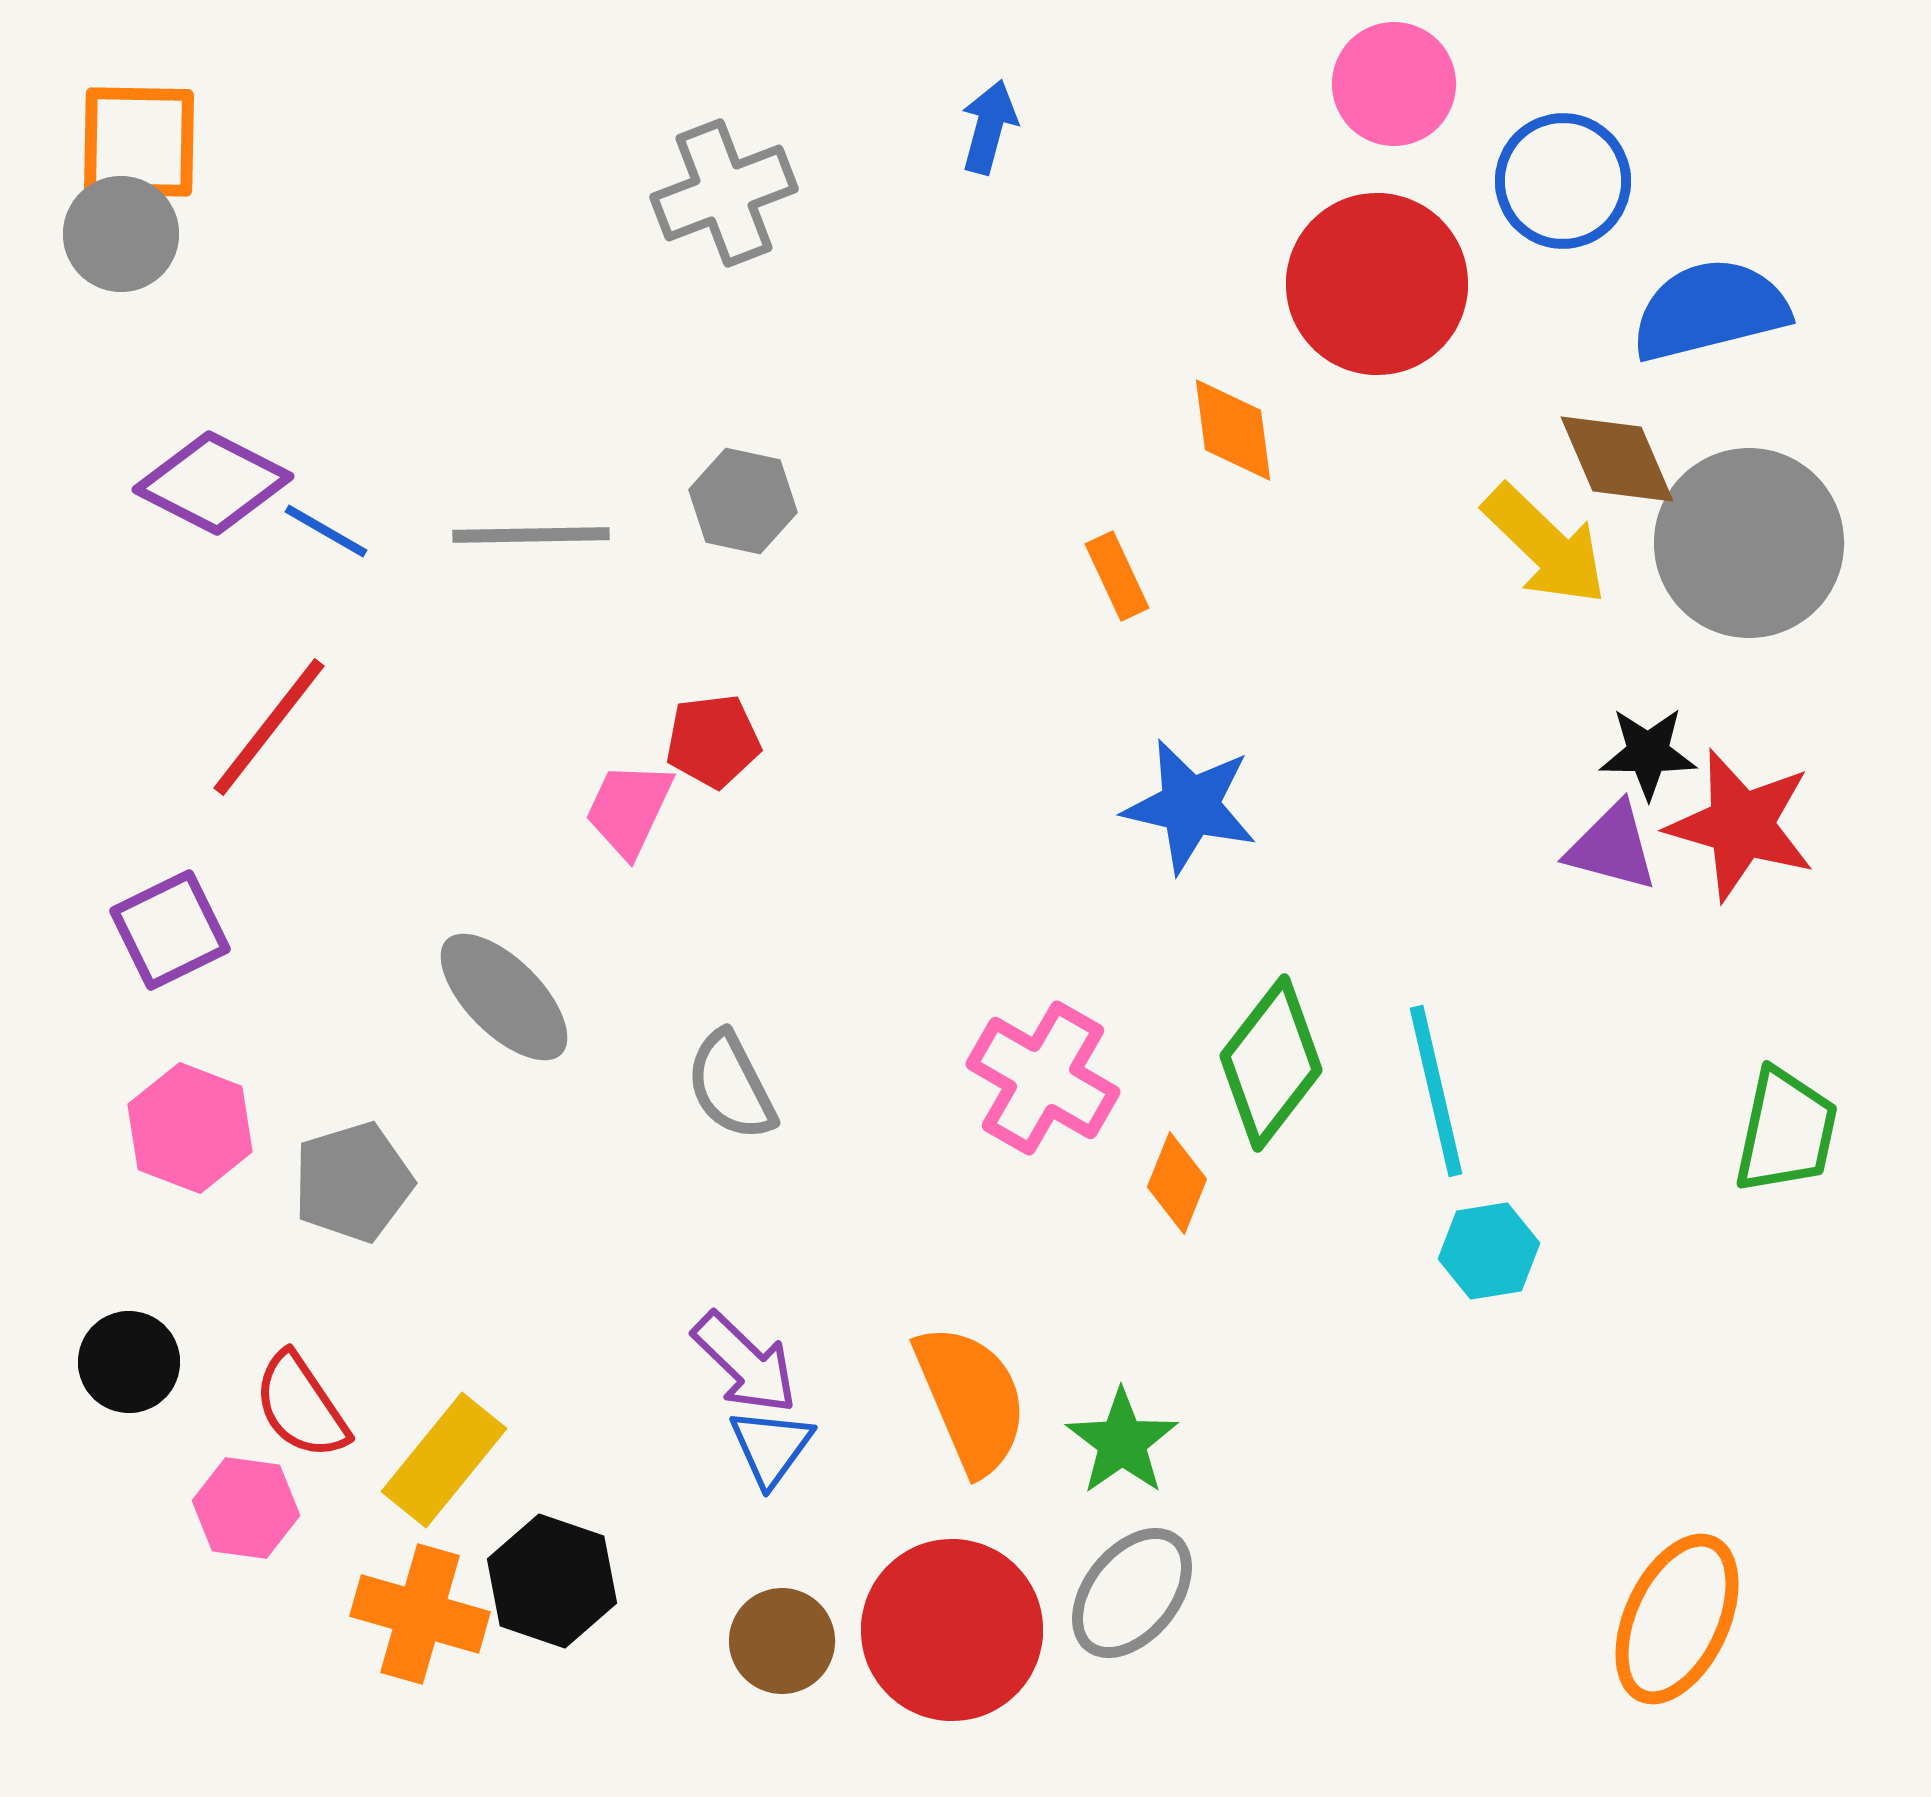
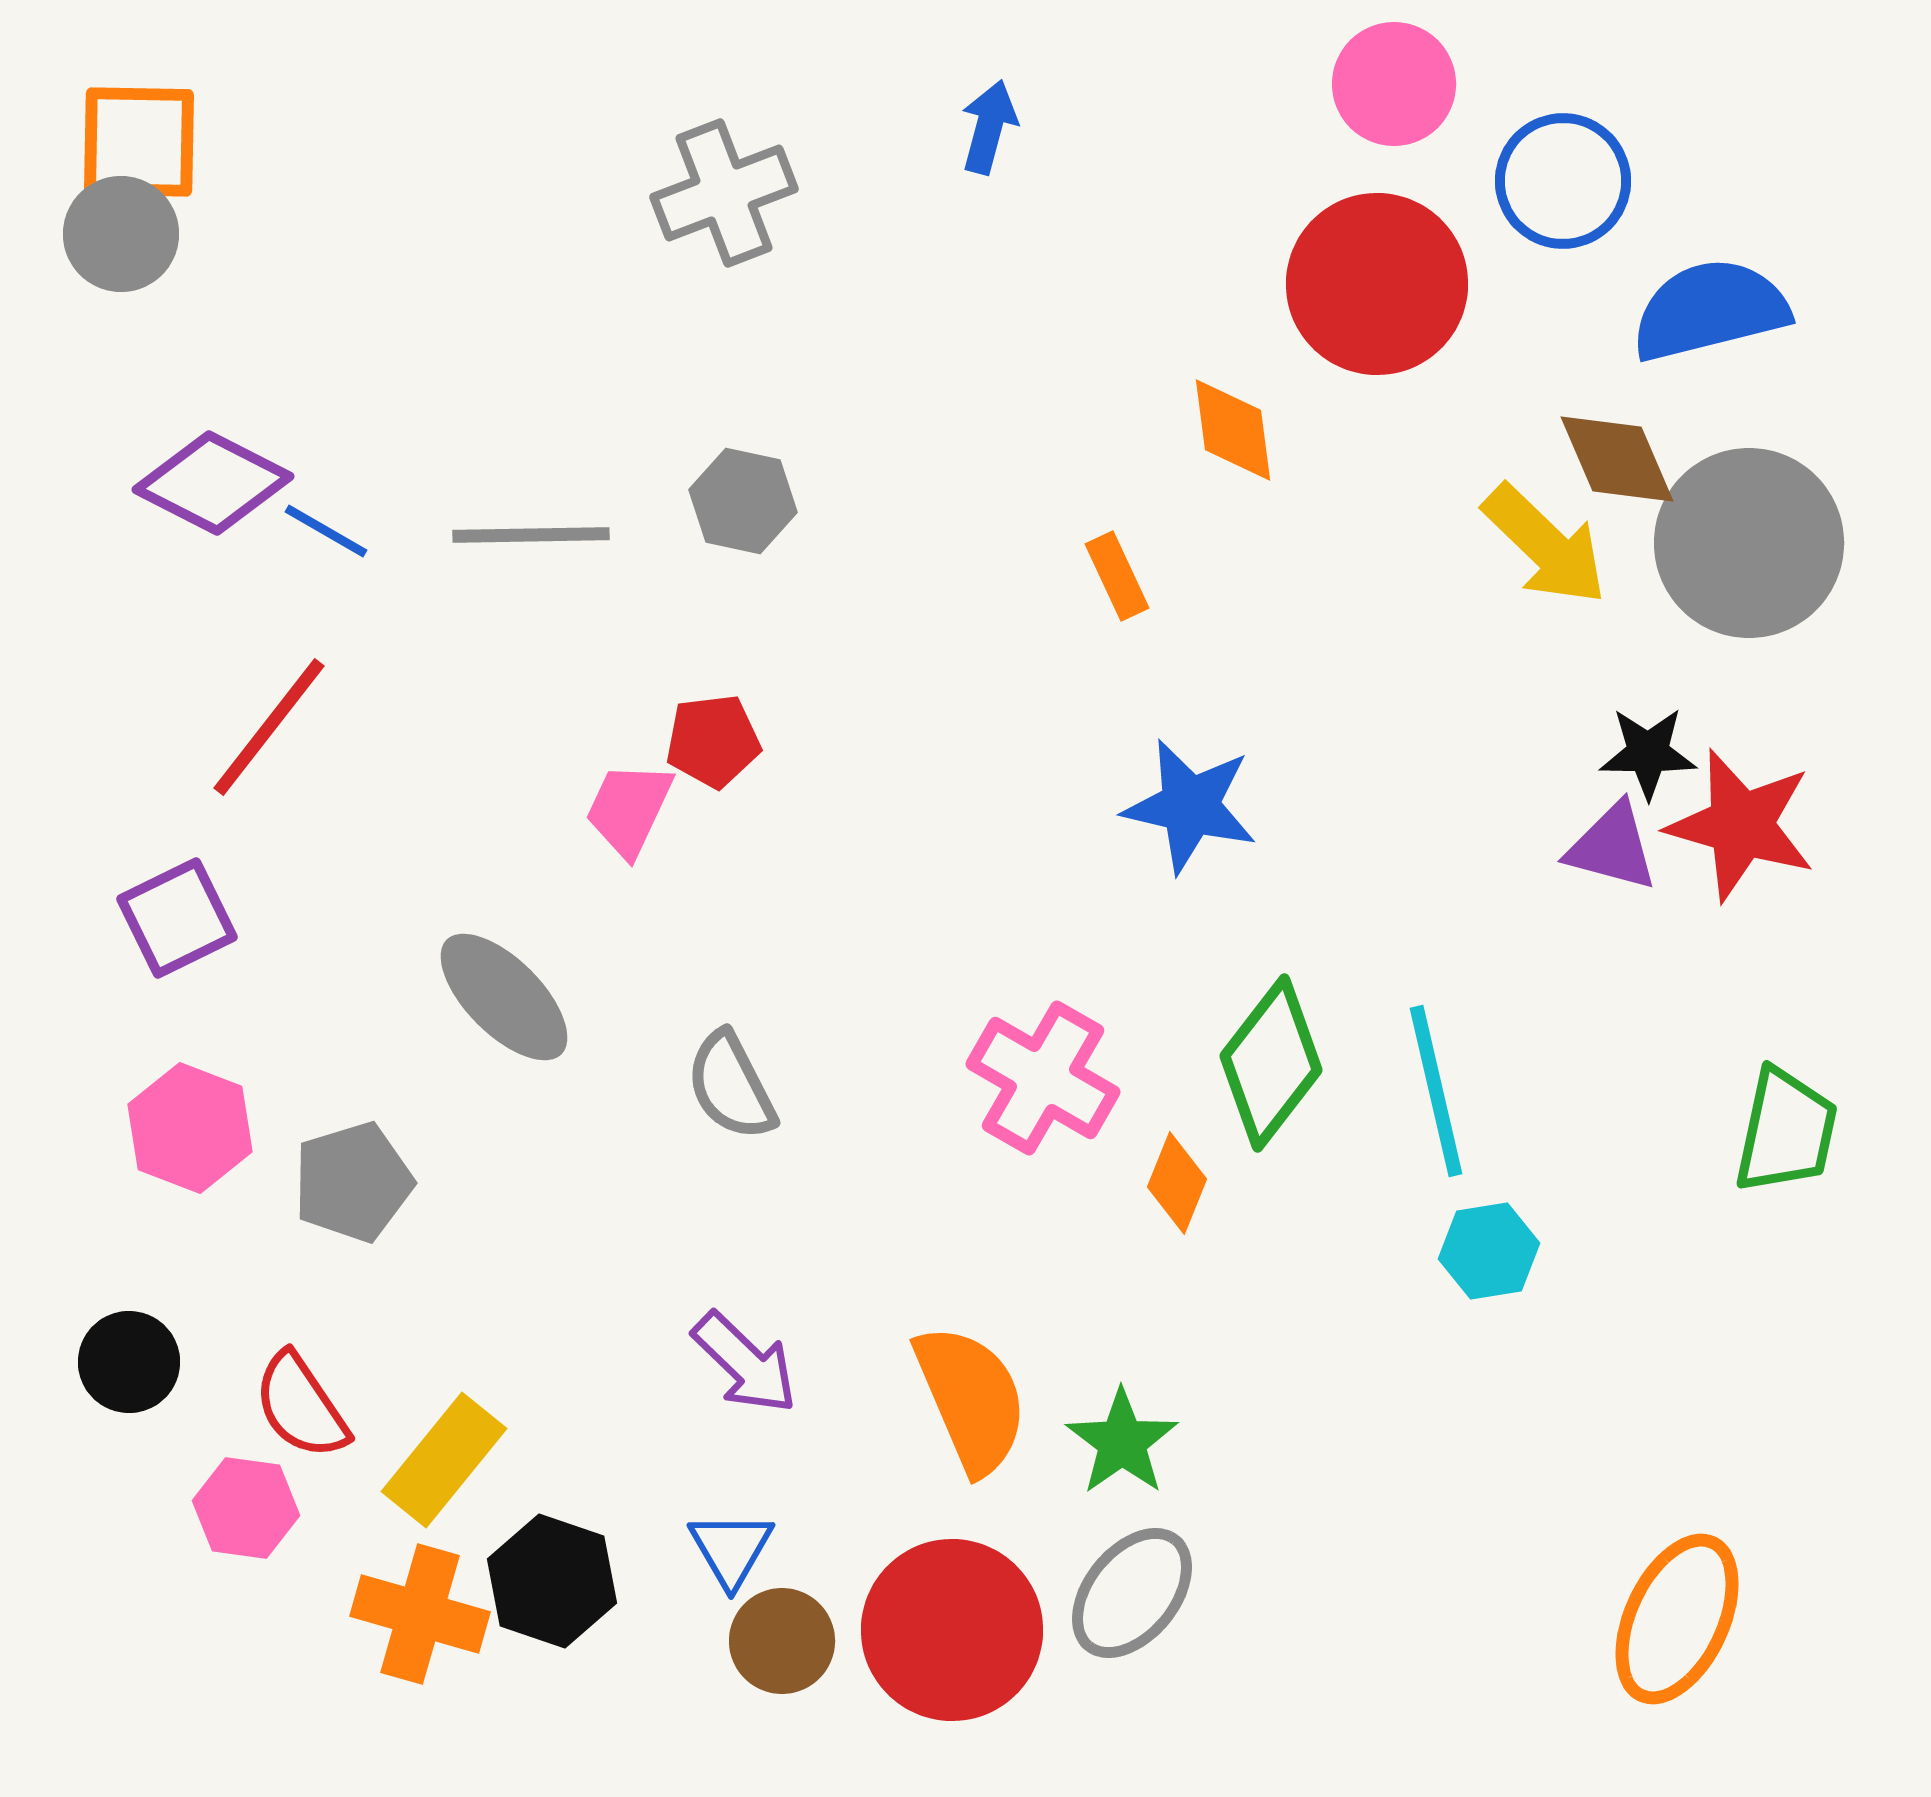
purple square at (170, 930): moved 7 px right, 12 px up
blue triangle at (771, 1447): moved 40 px left, 102 px down; rotated 6 degrees counterclockwise
